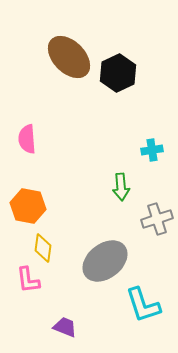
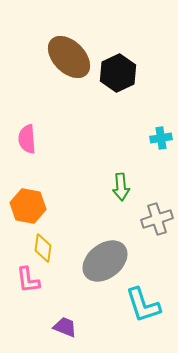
cyan cross: moved 9 px right, 12 px up
